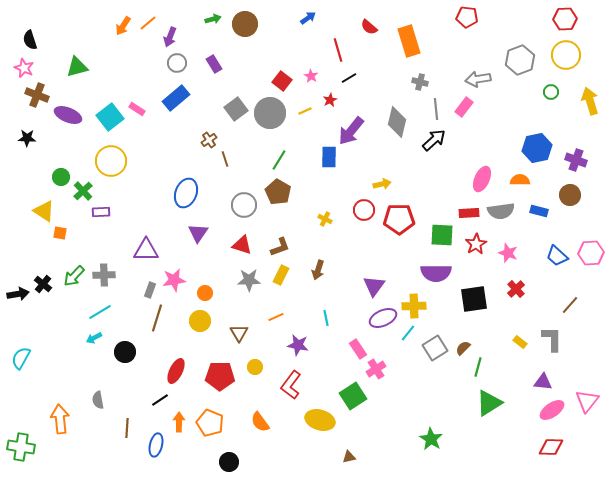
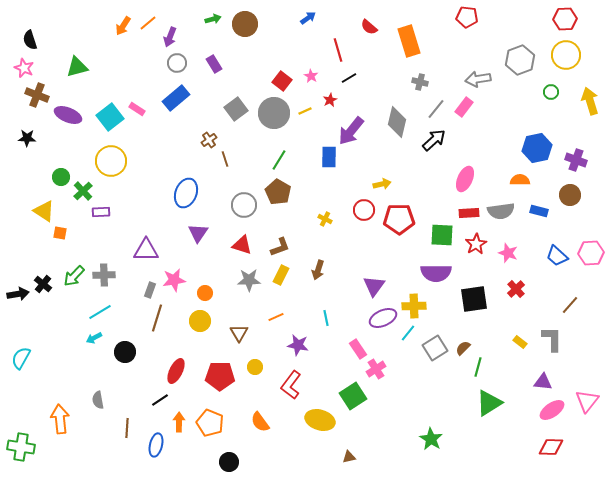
gray line at (436, 109): rotated 45 degrees clockwise
gray circle at (270, 113): moved 4 px right
pink ellipse at (482, 179): moved 17 px left
